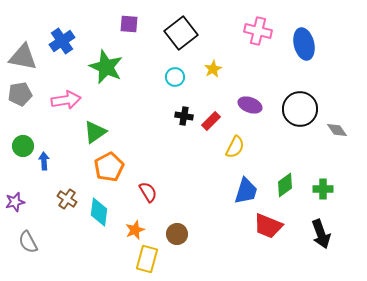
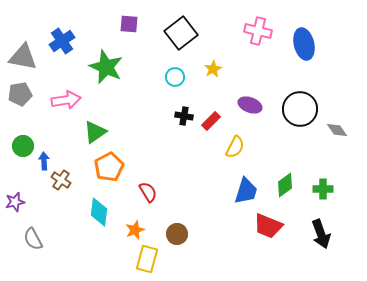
brown cross: moved 6 px left, 19 px up
gray semicircle: moved 5 px right, 3 px up
